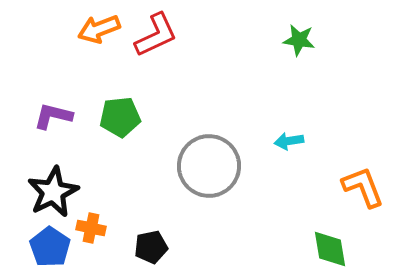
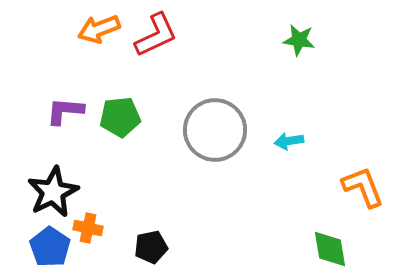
purple L-shape: moved 12 px right, 5 px up; rotated 9 degrees counterclockwise
gray circle: moved 6 px right, 36 px up
orange cross: moved 3 px left
